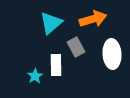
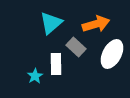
orange arrow: moved 3 px right, 5 px down
gray rectangle: rotated 18 degrees counterclockwise
white ellipse: rotated 32 degrees clockwise
white rectangle: moved 1 px up
